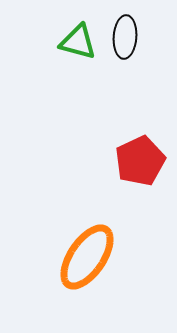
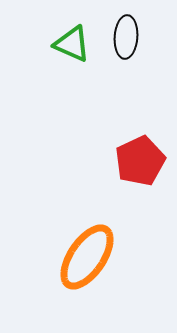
black ellipse: moved 1 px right
green triangle: moved 6 px left, 2 px down; rotated 9 degrees clockwise
